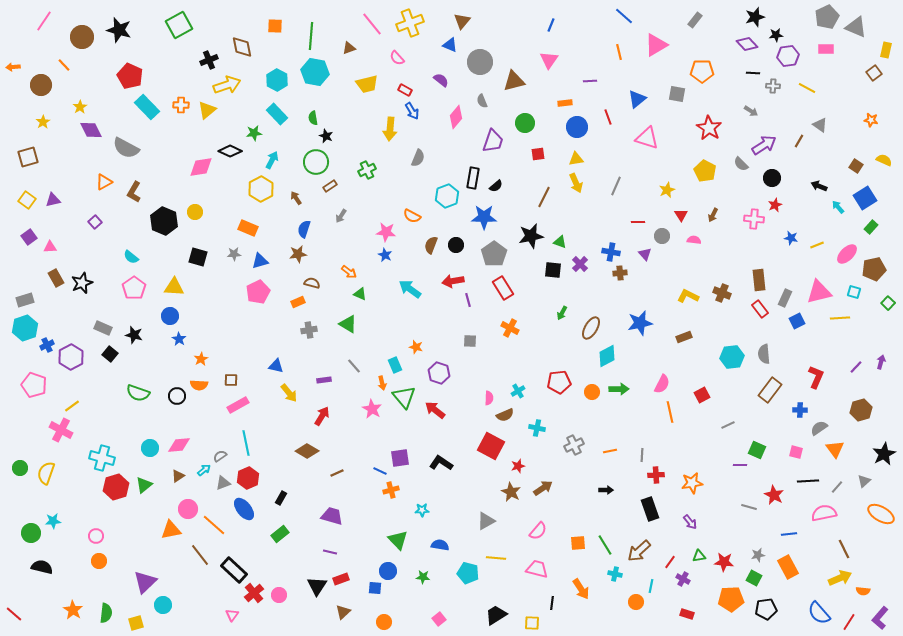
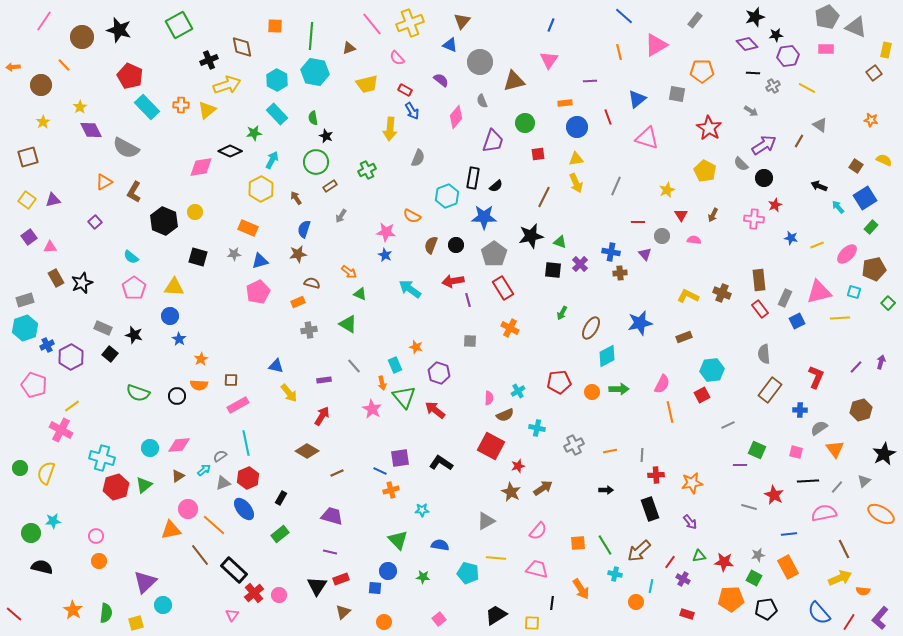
gray cross at (773, 86): rotated 32 degrees counterclockwise
black circle at (772, 178): moved 8 px left
cyan hexagon at (732, 357): moved 20 px left, 13 px down
